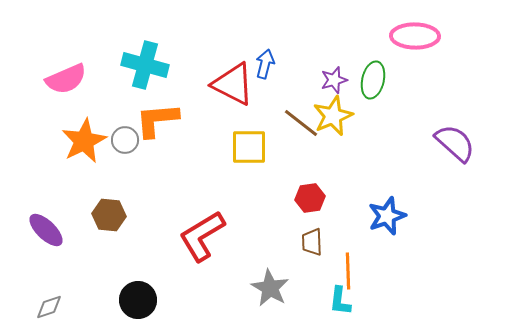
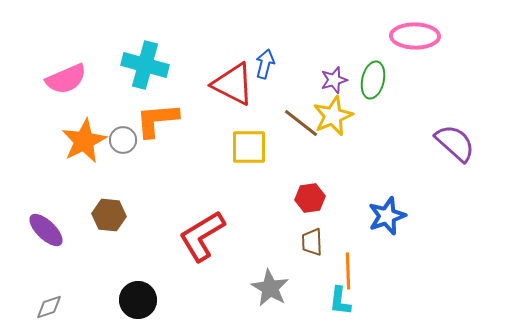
gray circle: moved 2 px left
